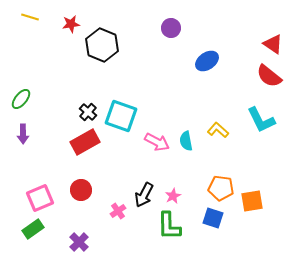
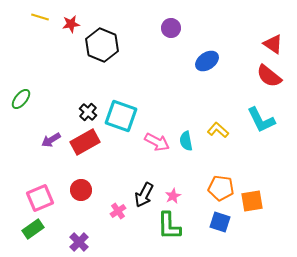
yellow line: moved 10 px right
purple arrow: moved 28 px right, 6 px down; rotated 60 degrees clockwise
blue square: moved 7 px right, 4 px down
